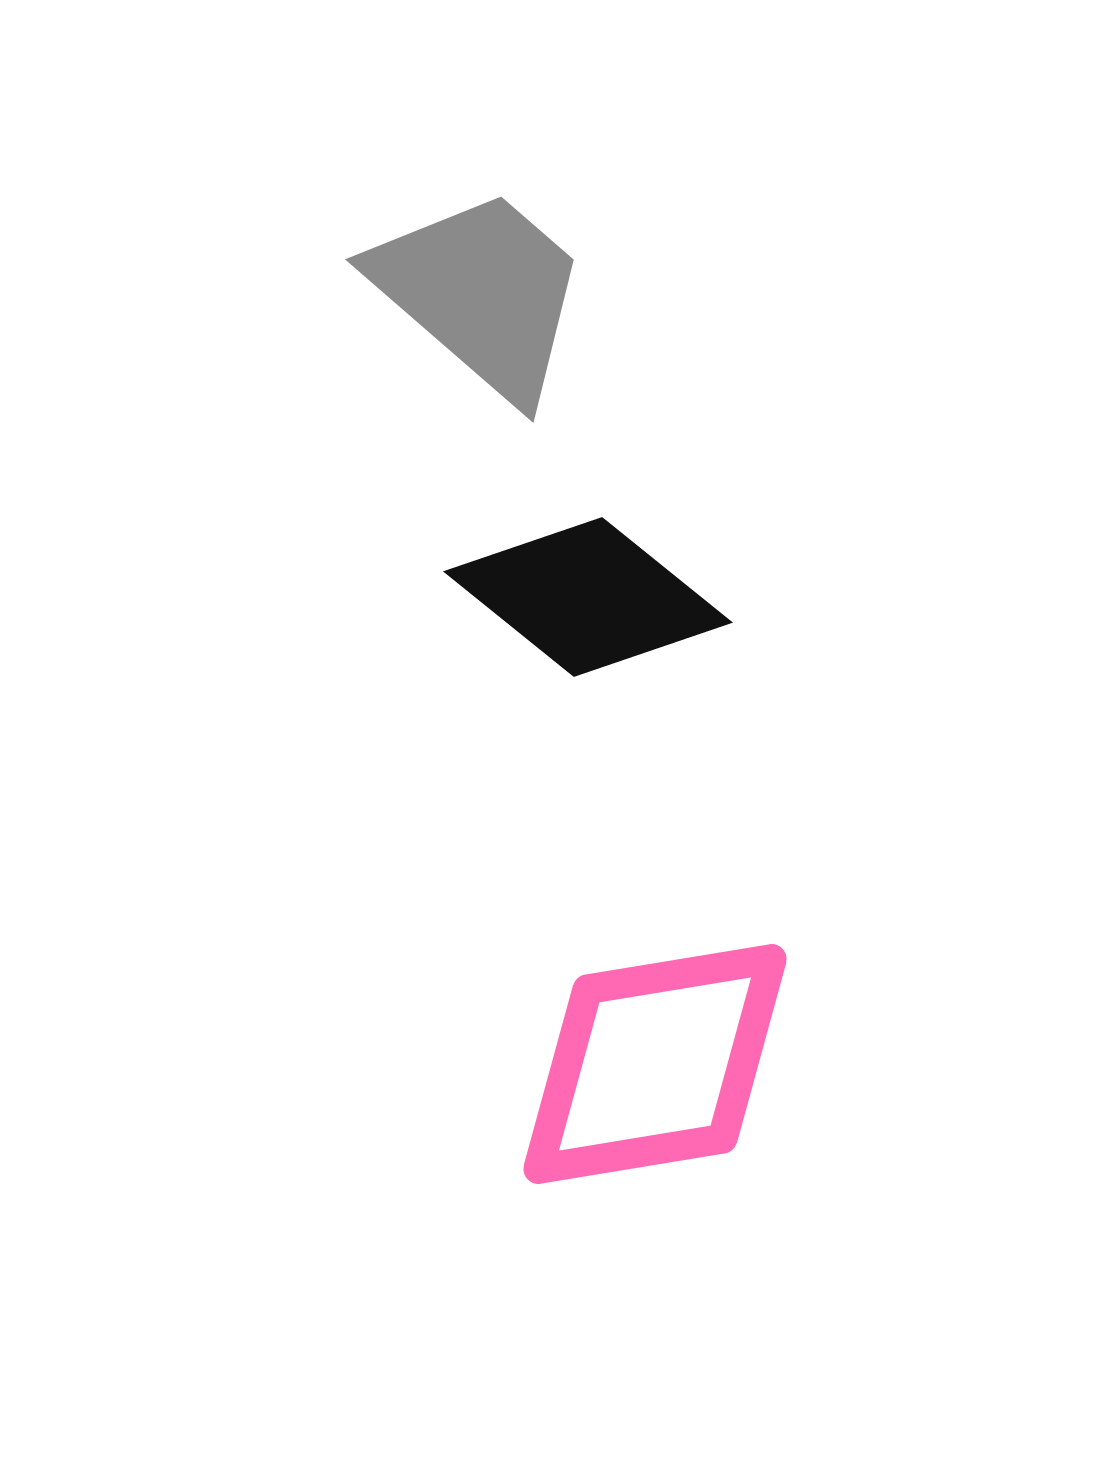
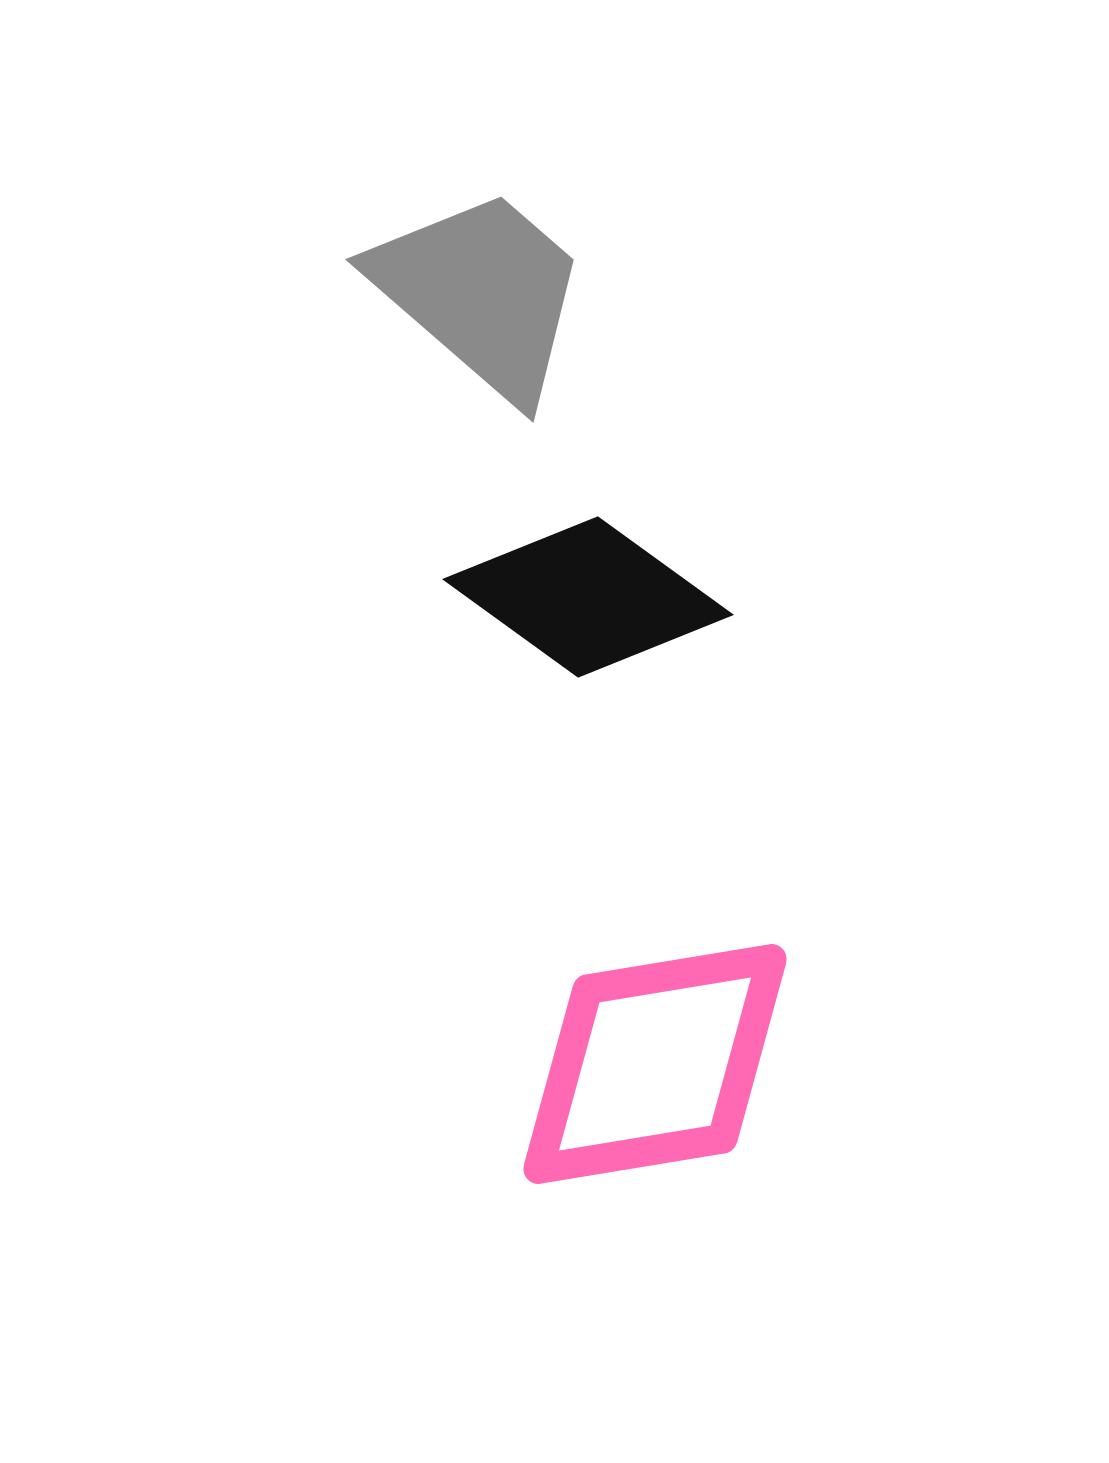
black diamond: rotated 3 degrees counterclockwise
